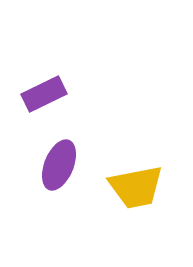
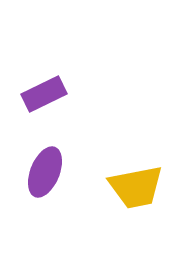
purple ellipse: moved 14 px left, 7 px down
